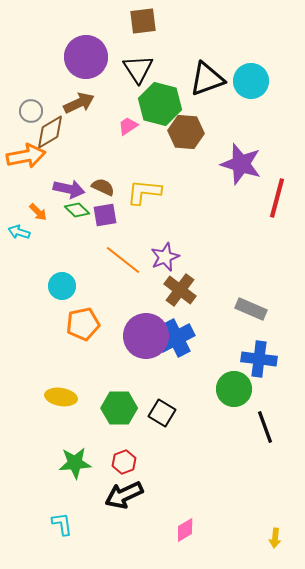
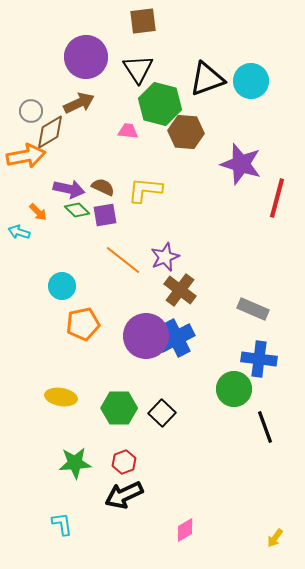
pink trapezoid at (128, 126): moved 5 px down; rotated 40 degrees clockwise
yellow L-shape at (144, 192): moved 1 px right, 2 px up
gray rectangle at (251, 309): moved 2 px right
black square at (162, 413): rotated 12 degrees clockwise
yellow arrow at (275, 538): rotated 30 degrees clockwise
